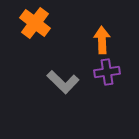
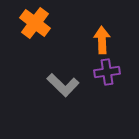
gray L-shape: moved 3 px down
